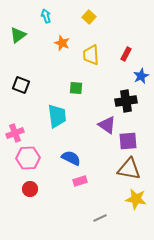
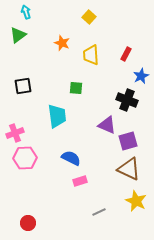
cyan arrow: moved 20 px left, 4 px up
black square: moved 2 px right, 1 px down; rotated 30 degrees counterclockwise
black cross: moved 1 px right, 1 px up; rotated 30 degrees clockwise
purple triangle: rotated 12 degrees counterclockwise
purple square: rotated 12 degrees counterclockwise
pink hexagon: moved 3 px left
brown triangle: rotated 15 degrees clockwise
red circle: moved 2 px left, 34 px down
yellow star: moved 2 px down; rotated 15 degrees clockwise
gray line: moved 1 px left, 6 px up
